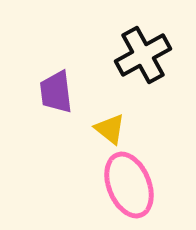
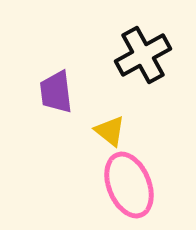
yellow triangle: moved 2 px down
